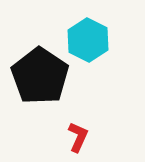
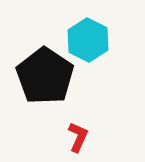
black pentagon: moved 5 px right
